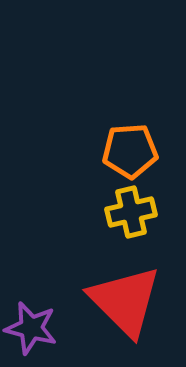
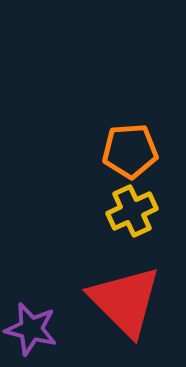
yellow cross: moved 1 px right, 1 px up; rotated 12 degrees counterclockwise
purple star: moved 1 px down
